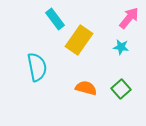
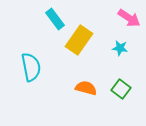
pink arrow: rotated 85 degrees clockwise
cyan star: moved 1 px left, 1 px down
cyan semicircle: moved 6 px left
green square: rotated 12 degrees counterclockwise
